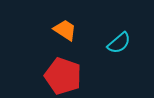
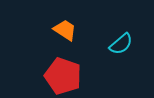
cyan semicircle: moved 2 px right, 1 px down
